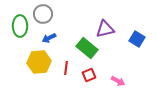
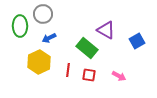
purple triangle: moved 1 px right, 1 px down; rotated 42 degrees clockwise
blue square: moved 2 px down; rotated 28 degrees clockwise
yellow hexagon: rotated 20 degrees counterclockwise
red line: moved 2 px right, 2 px down
red square: rotated 32 degrees clockwise
pink arrow: moved 1 px right, 5 px up
